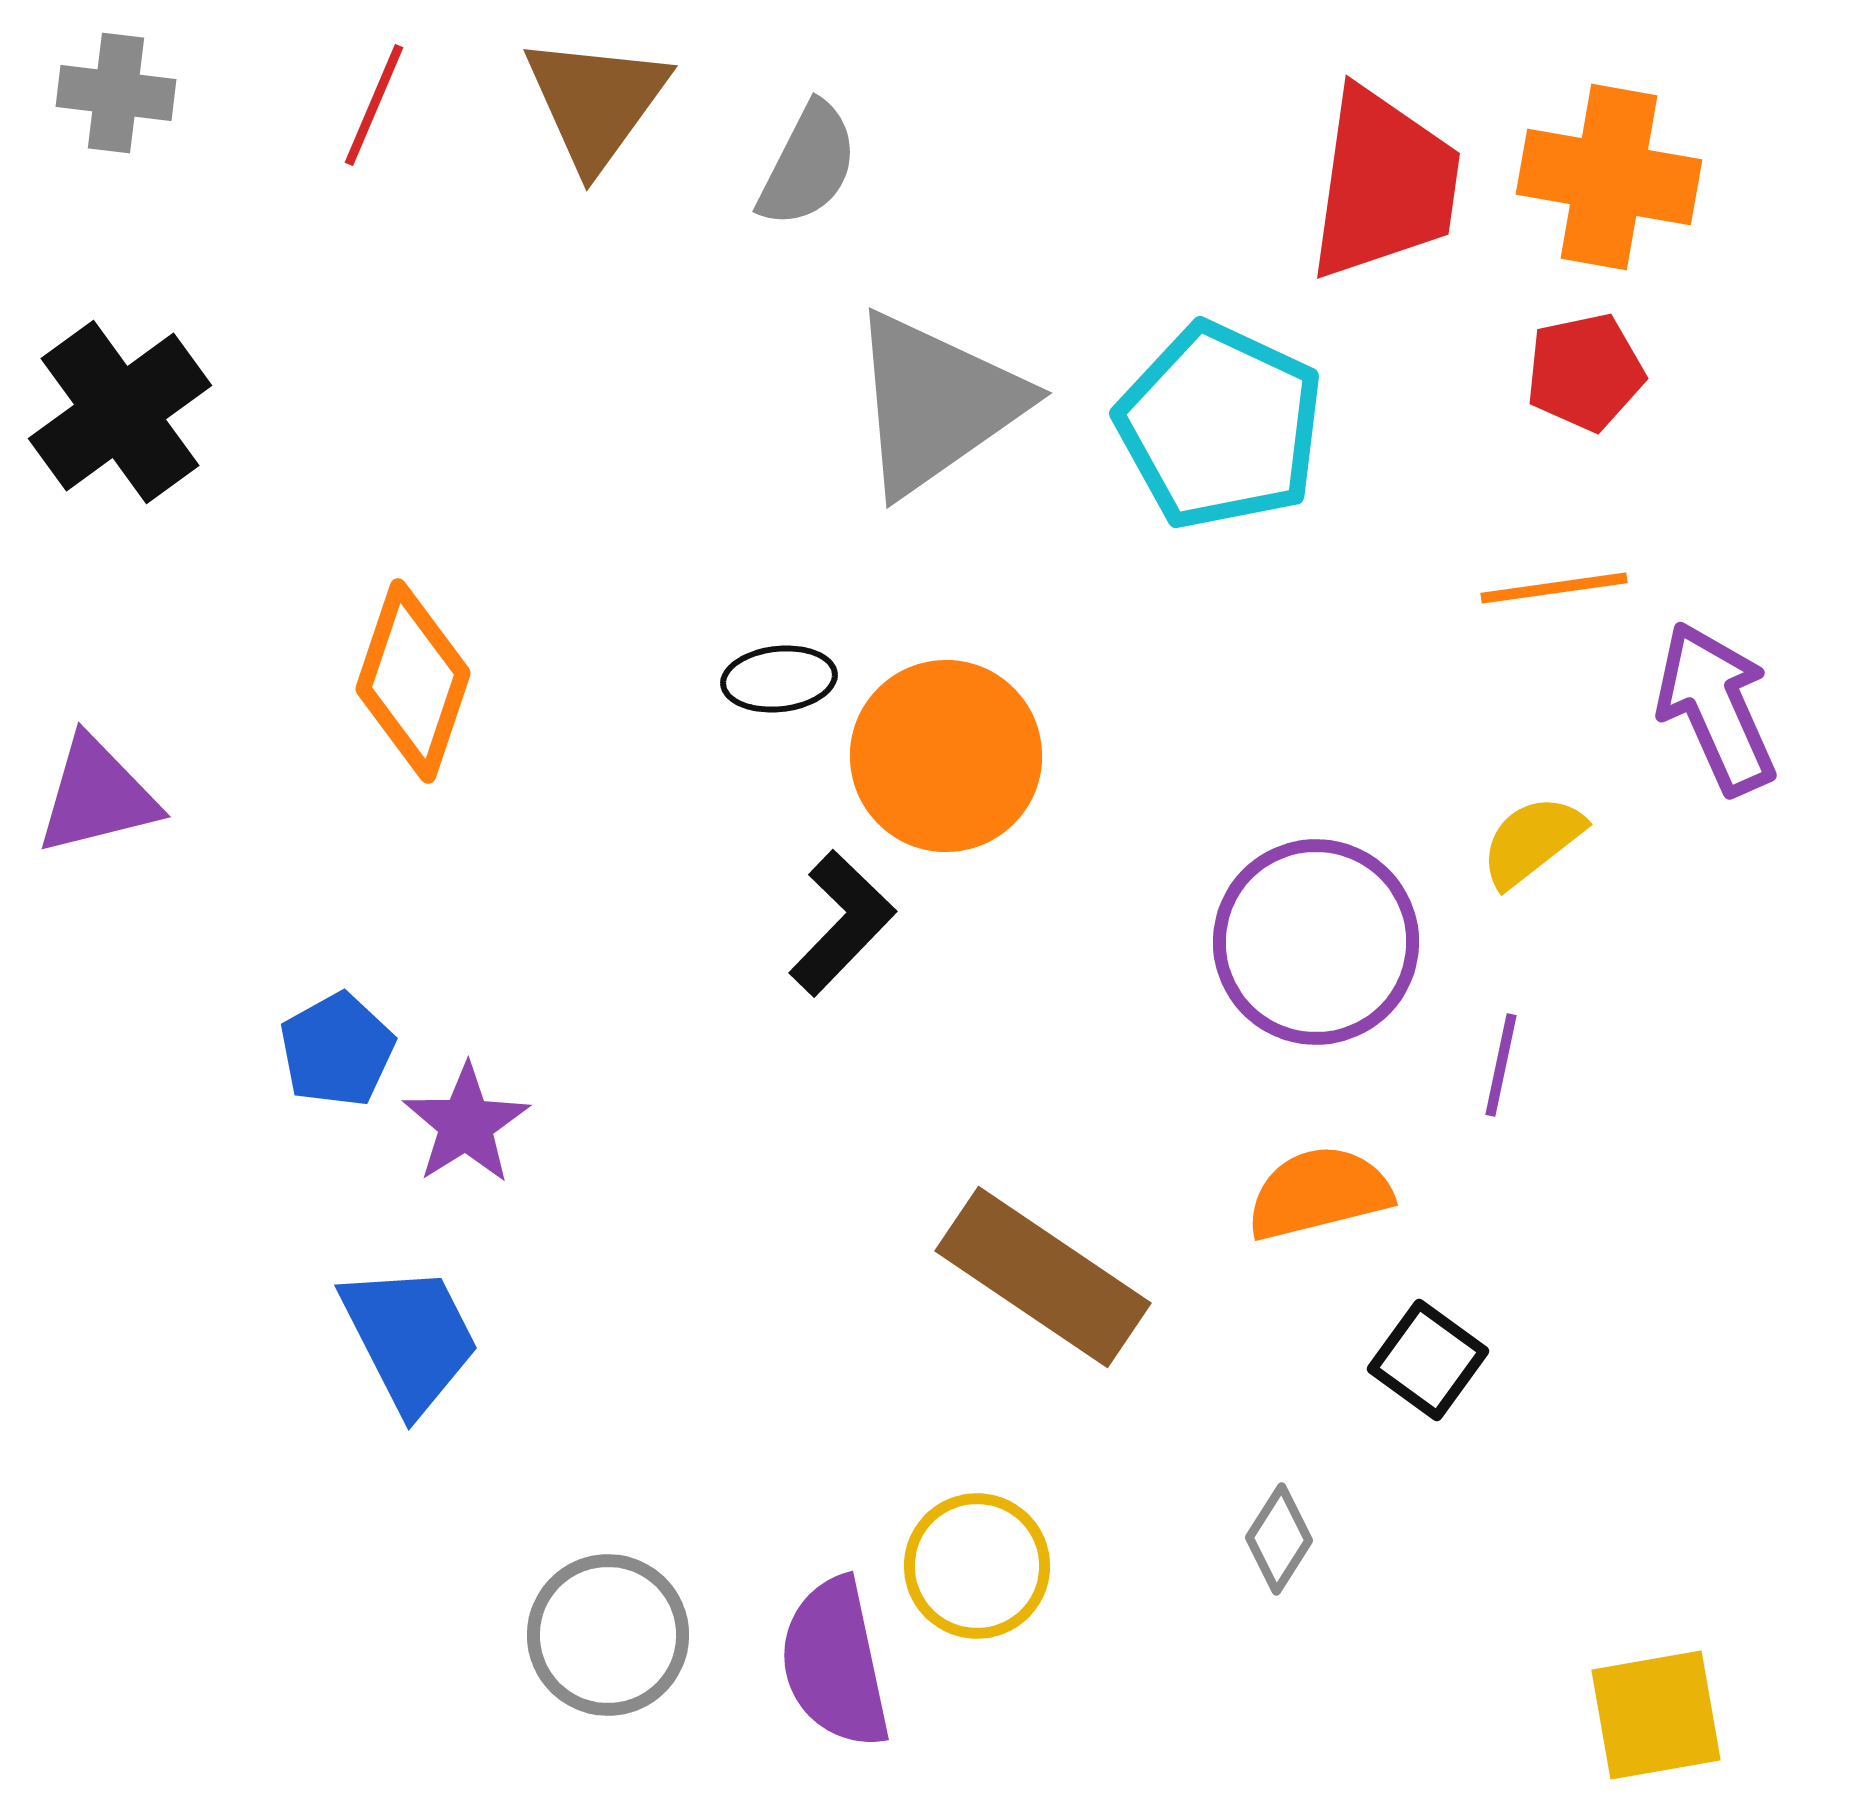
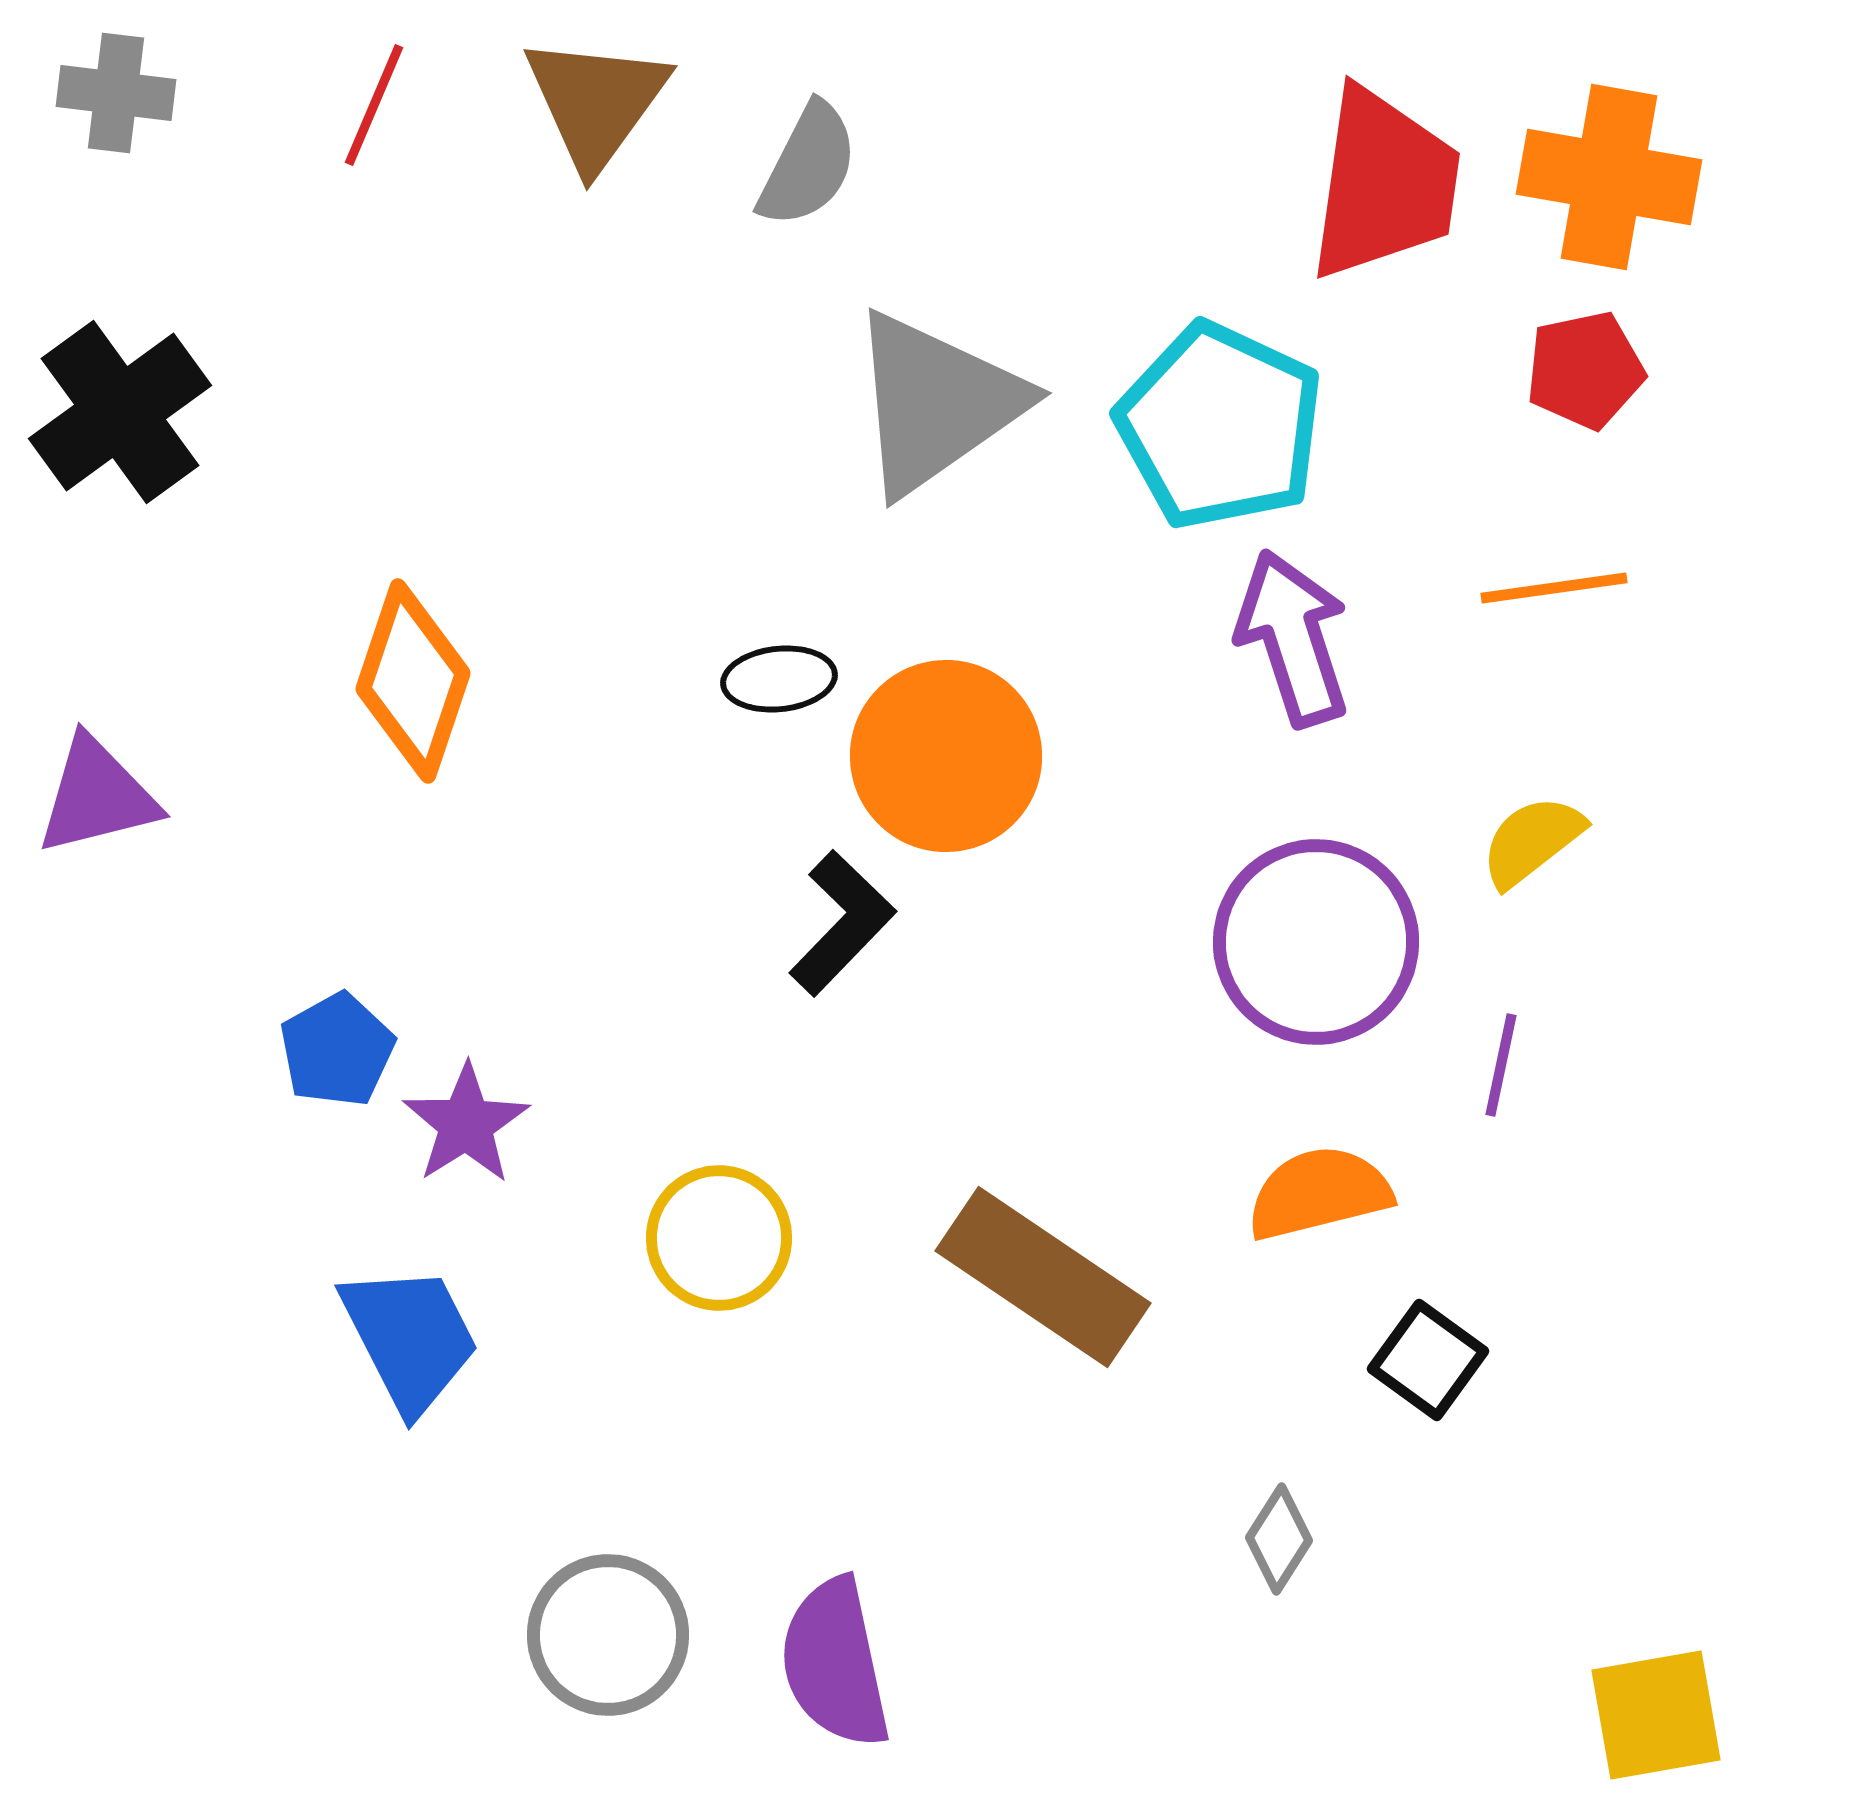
red pentagon: moved 2 px up
purple arrow: moved 423 px left, 70 px up; rotated 6 degrees clockwise
yellow circle: moved 258 px left, 328 px up
